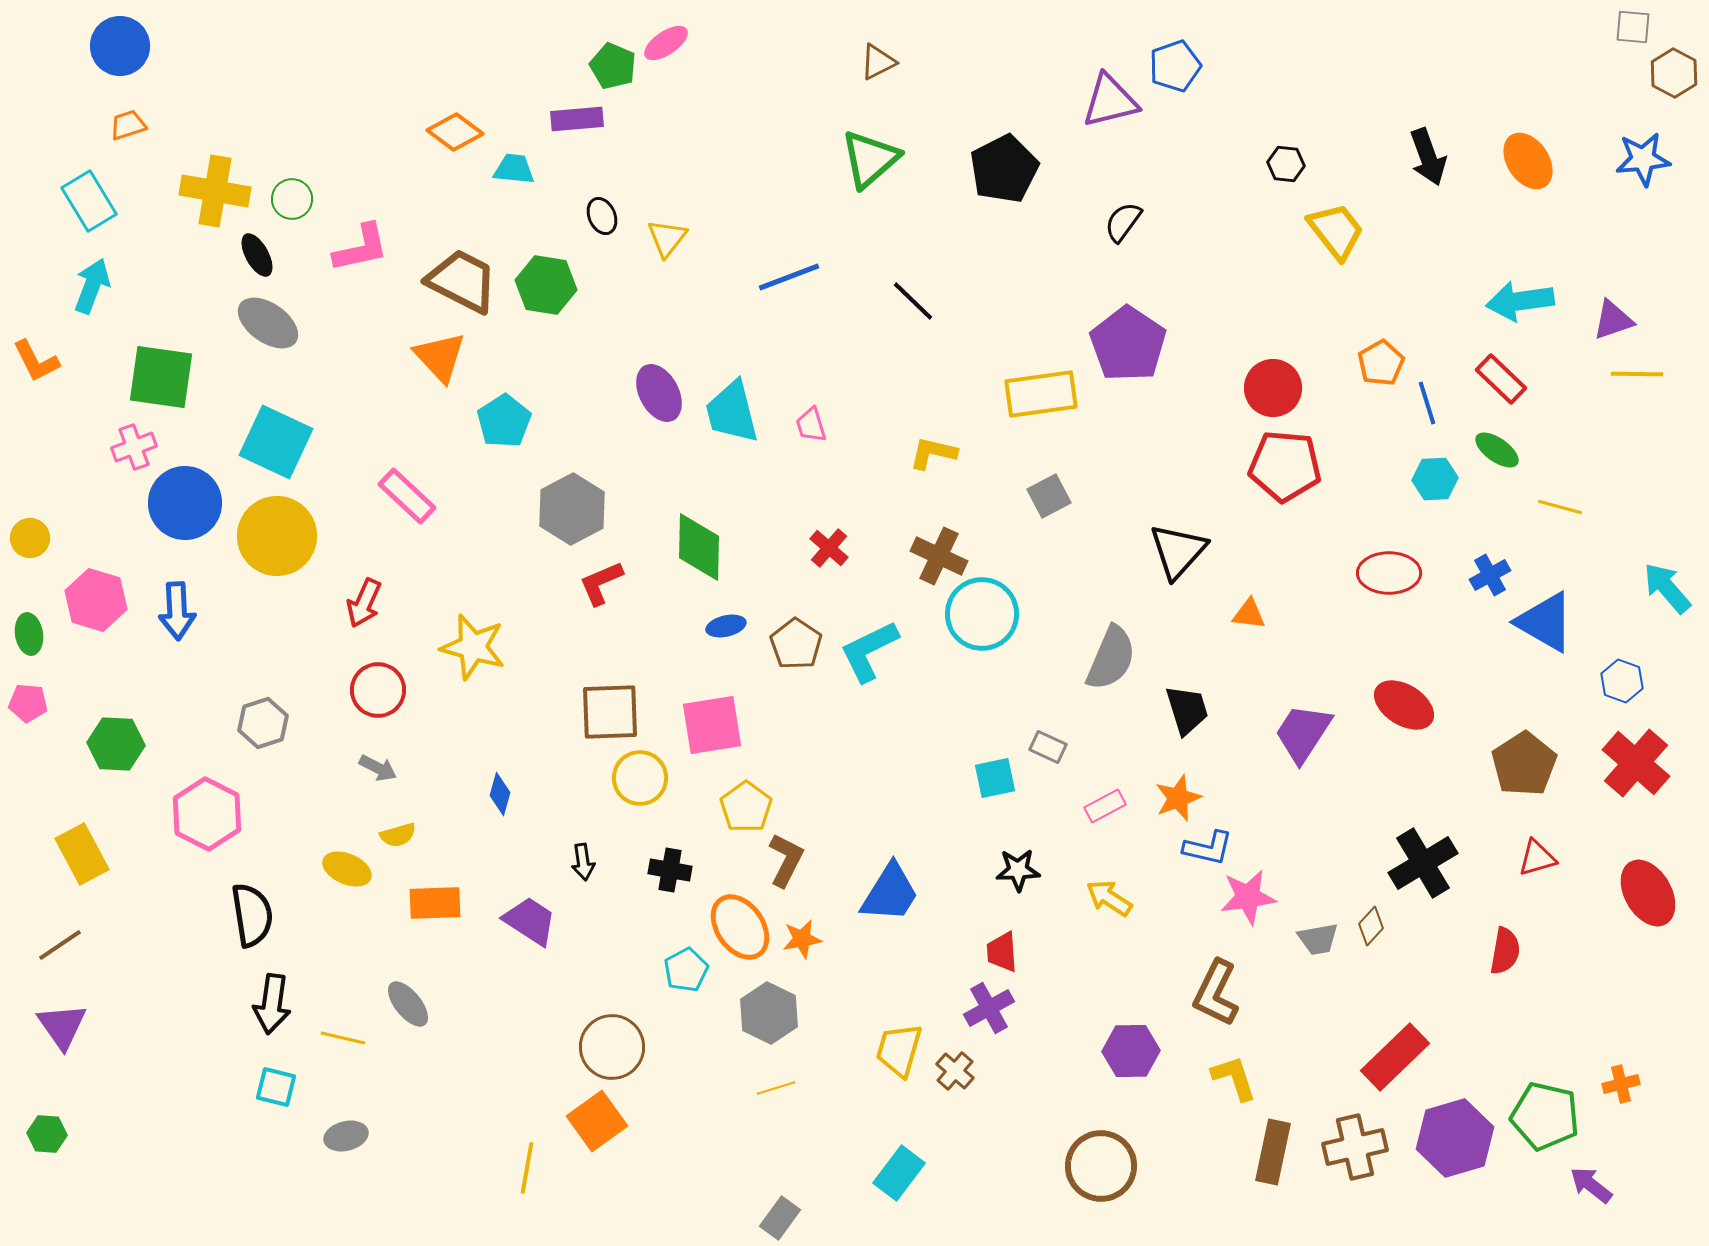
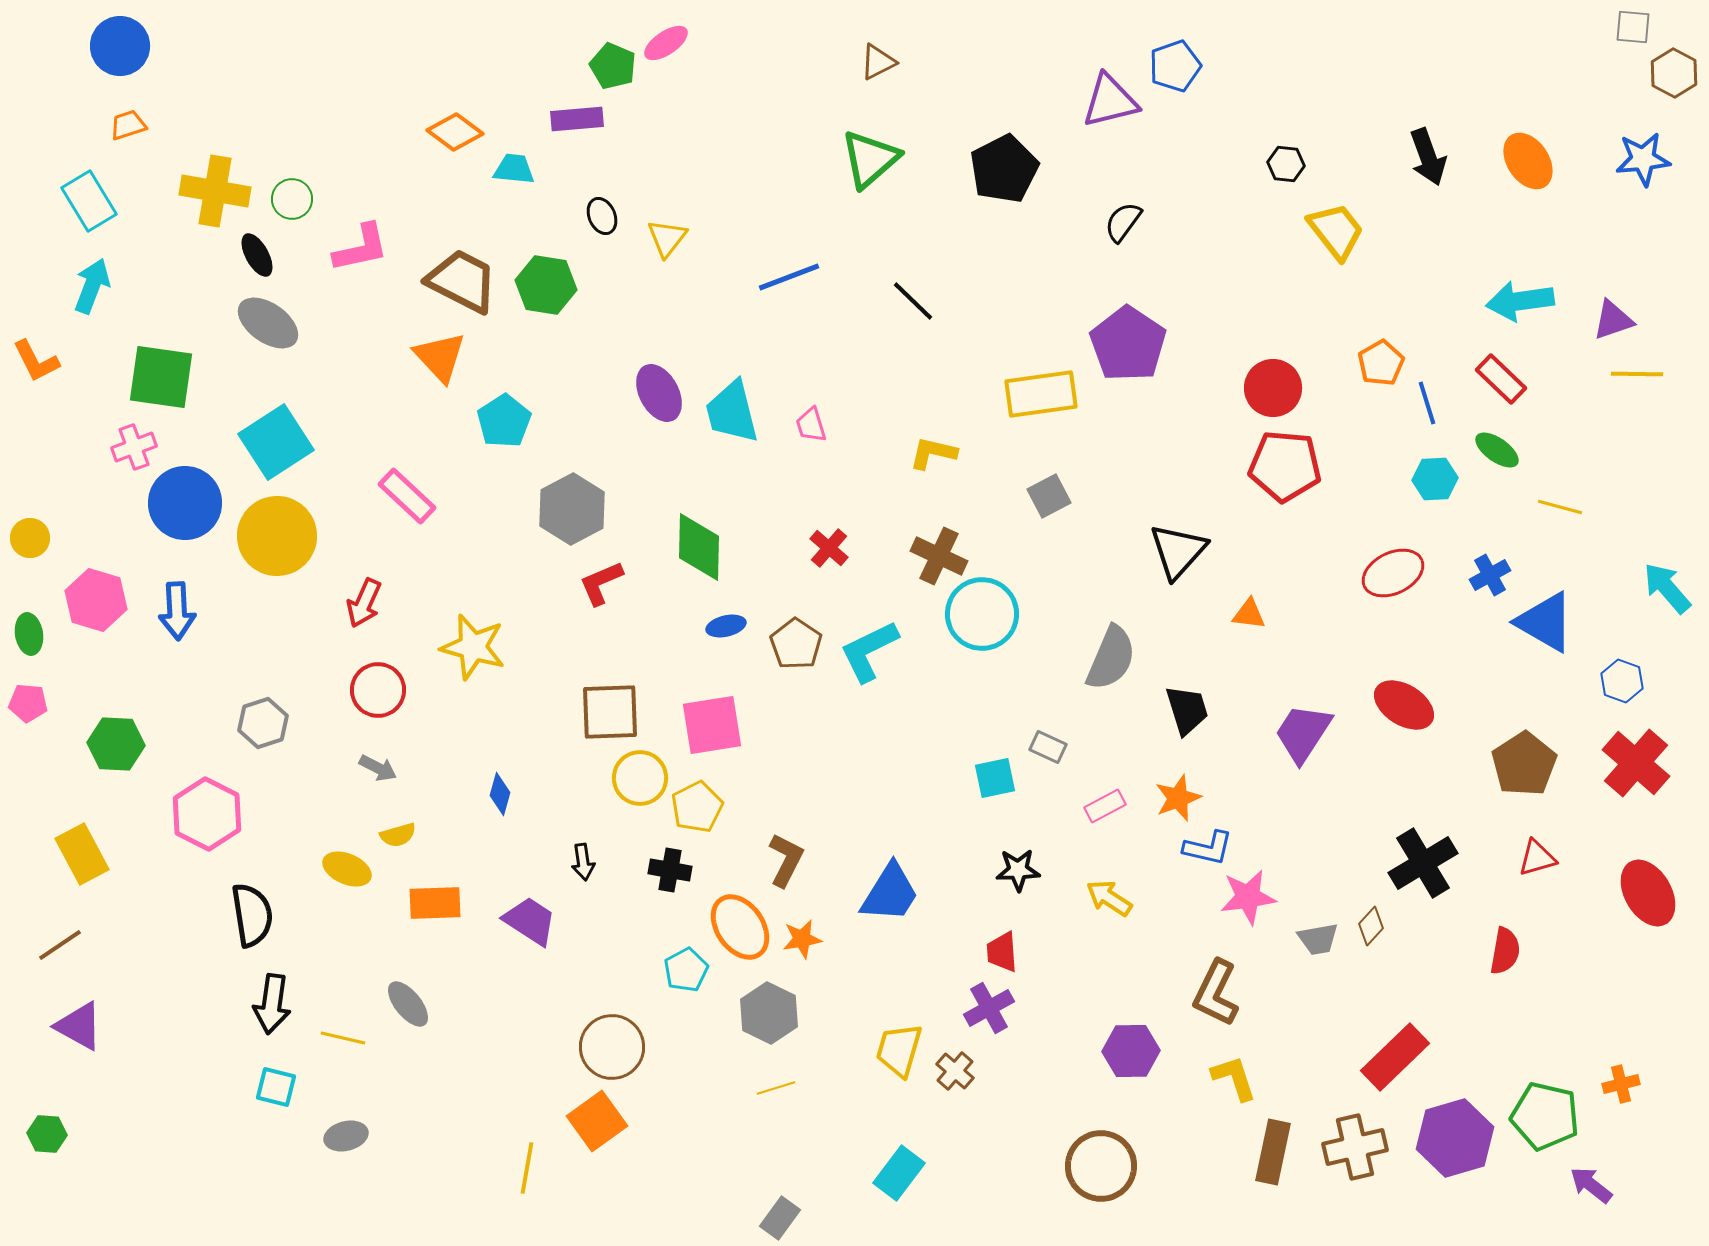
cyan square at (276, 442): rotated 32 degrees clockwise
red ellipse at (1389, 573): moved 4 px right; rotated 26 degrees counterclockwise
yellow pentagon at (746, 807): moved 49 px left; rotated 9 degrees clockwise
purple triangle at (62, 1026): moved 17 px right; rotated 26 degrees counterclockwise
